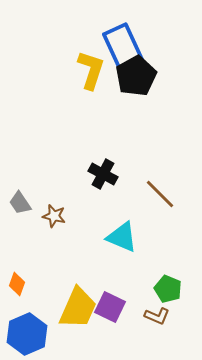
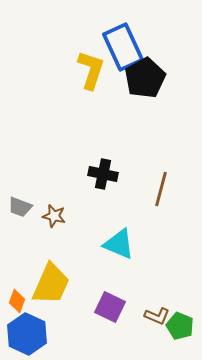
black pentagon: moved 9 px right, 2 px down
black cross: rotated 16 degrees counterclockwise
brown line: moved 1 px right, 5 px up; rotated 60 degrees clockwise
gray trapezoid: moved 4 px down; rotated 35 degrees counterclockwise
cyan triangle: moved 3 px left, 7 px down
orange diamond: moved 17 px down
green pentagon: moved 12 px right, 37 px down
yellow trapezoid: moved 27 px left, 24 px up
blue hexagon: rotated 12 degrees counterclockwise
